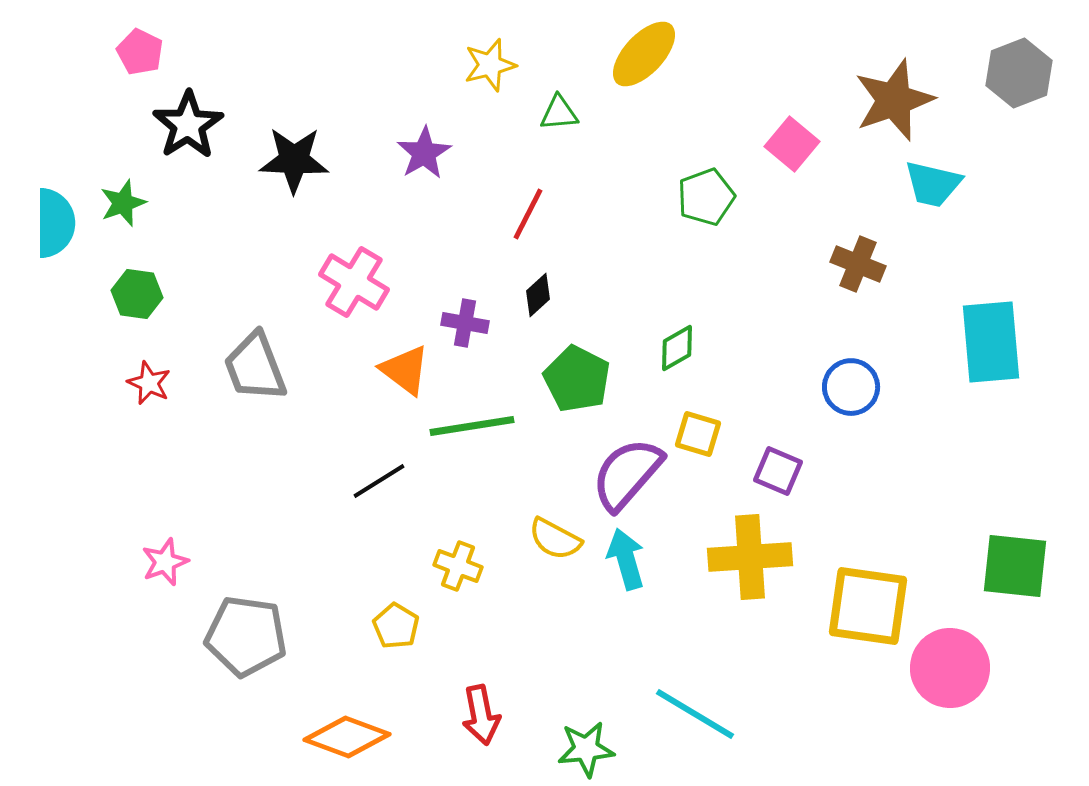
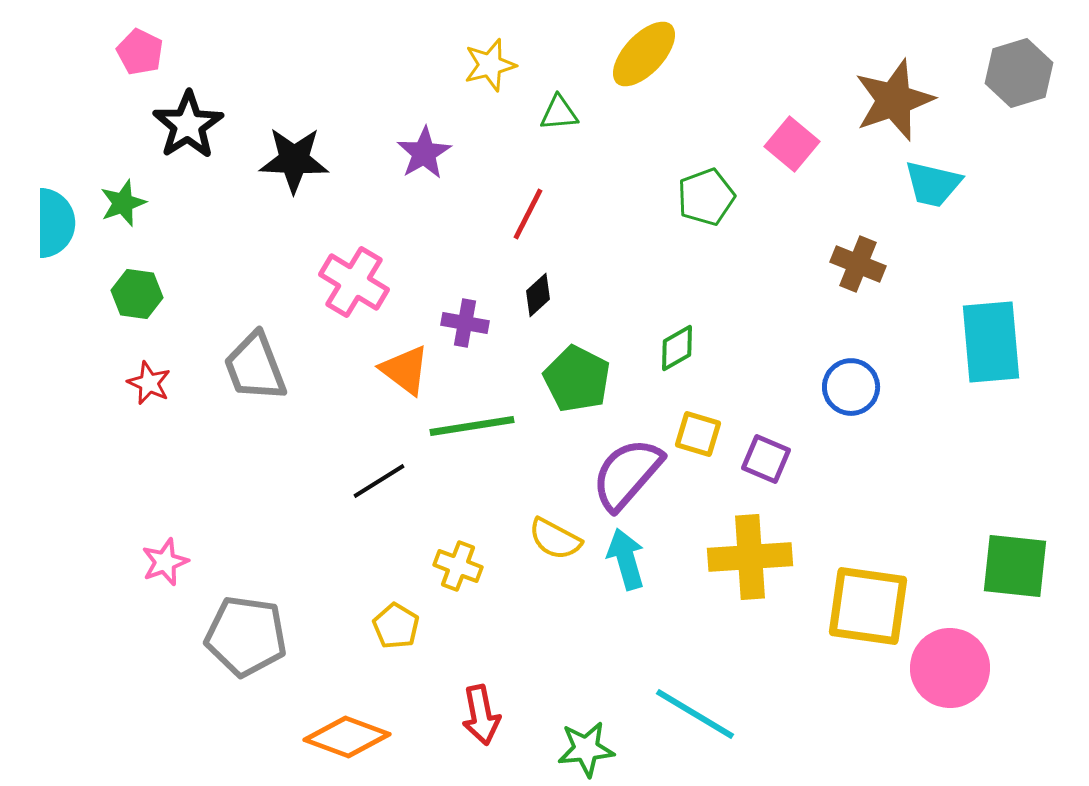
gray hexagon at (1019, 73): rotated 4 degrees clockwise
purple square at (778, 471): moved 12 px left, 12 px up
